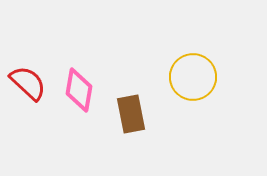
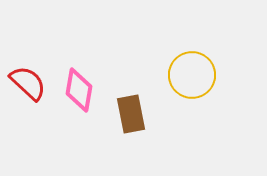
yellow circle: moved 1 px left, 2 px up
